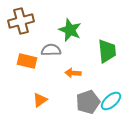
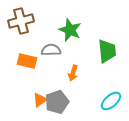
orange arrow: rotated 77 degrees counterclockwise
gray pentagon: moved 31 px left
